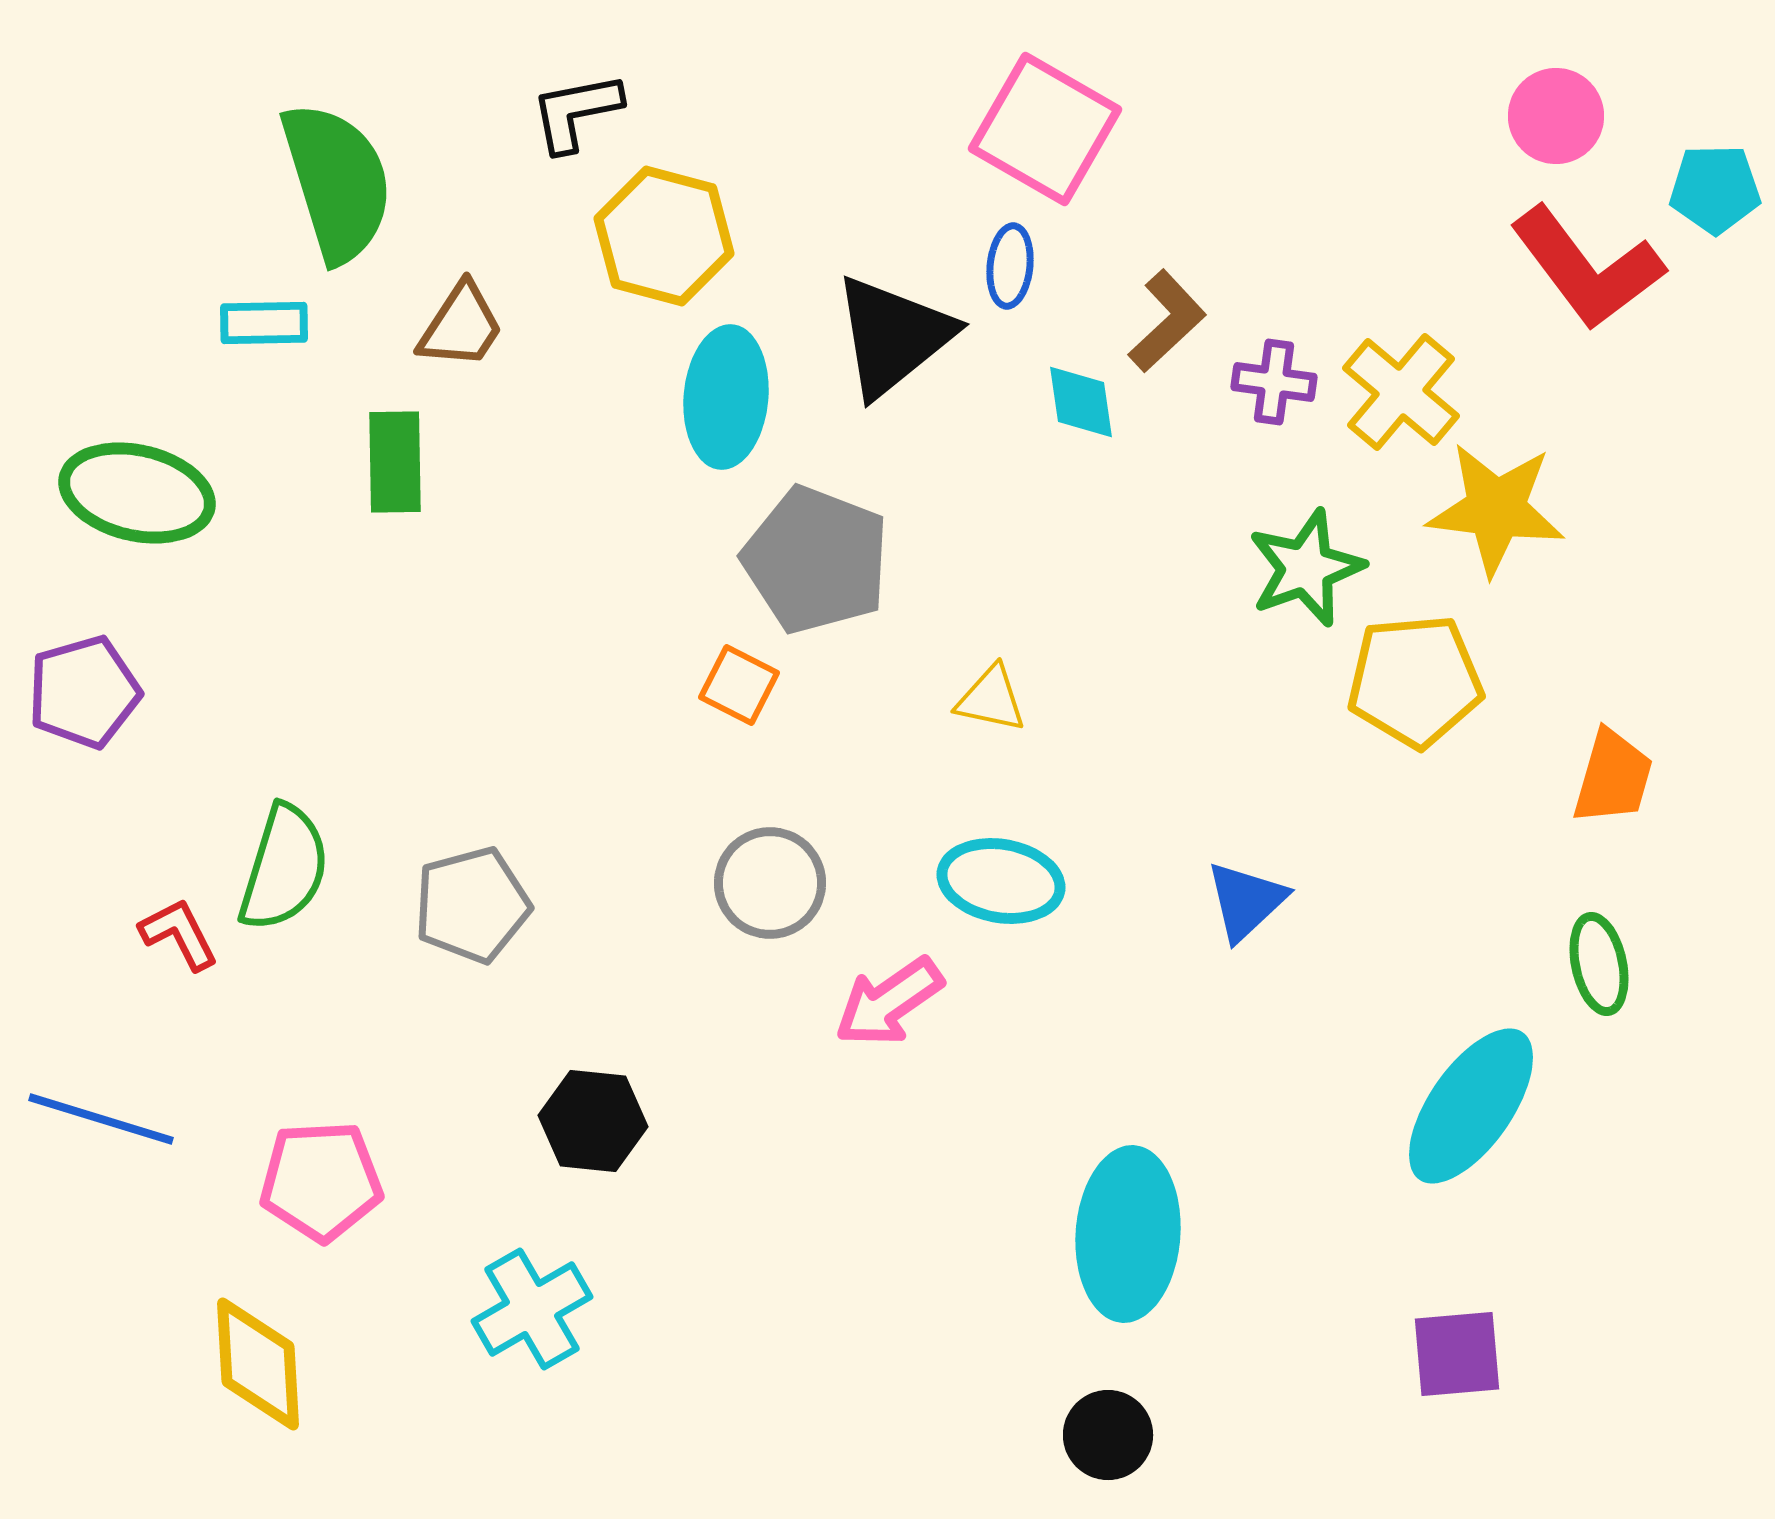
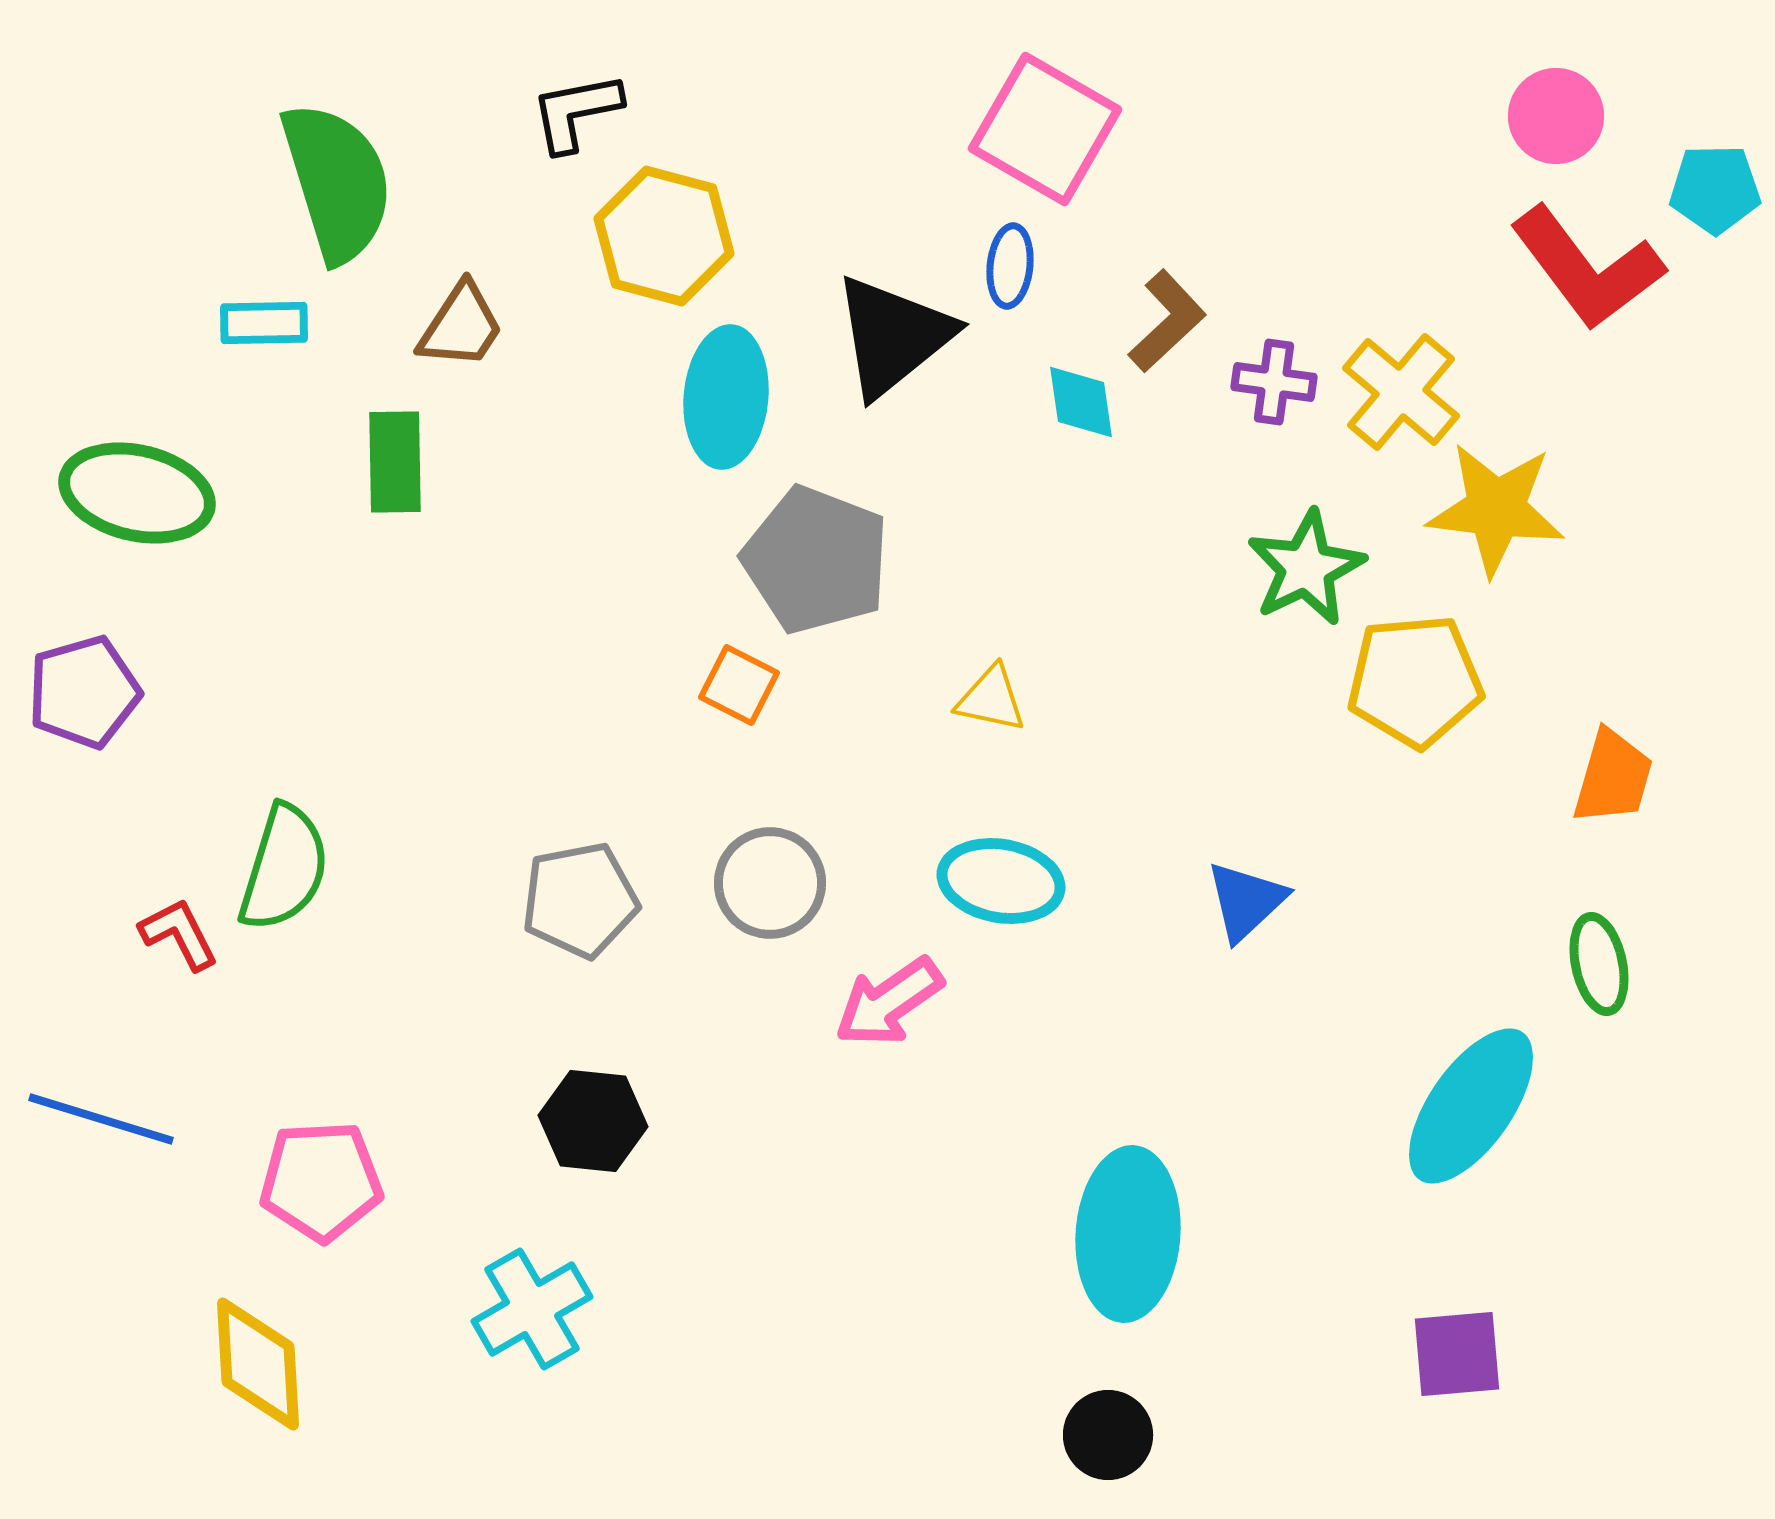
green star at (1306, 568): rotated 6 degrees counterclockwise
gray pentagon at (472, 905): moved 108 px right, 5 px up; rotated 4 degrees clockwise
